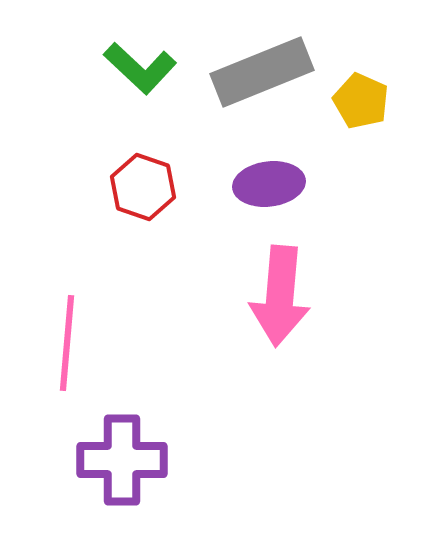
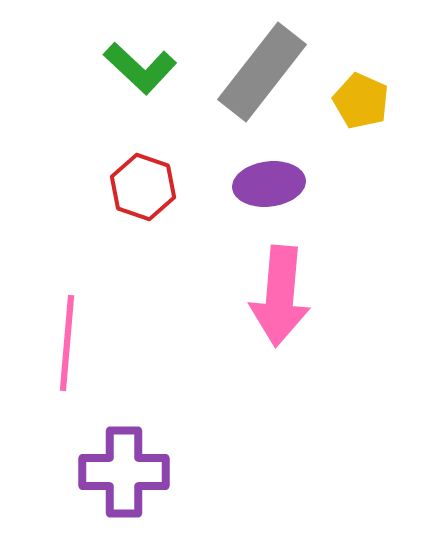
gray rectangle: rotated 30 degrees counterclockwise
purple cross: moved 2 px right, 12 px down
